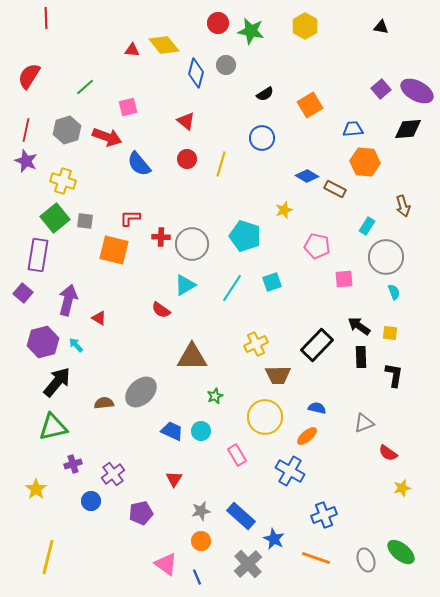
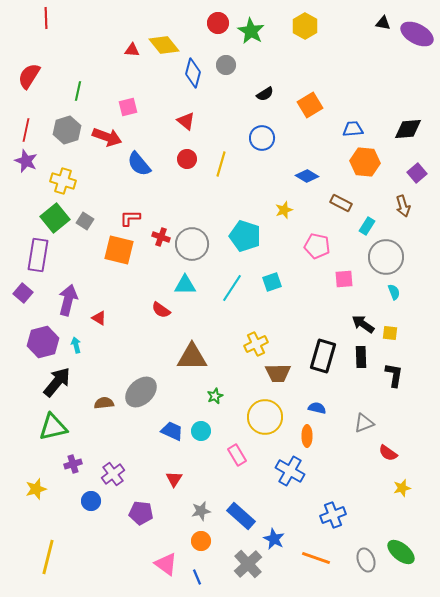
black triangle at (381, 27): moved 2 px right, 4 px up
green star at (251, 31): rotated 20 degrees clockwise
blue diamond at (196, 73): moved 3 px left
green line at (85, 87): moved 7 px left, 4 px down; rotated 36 degrees counterclockwise
purple square at (381, 89): moved 36 px right, 84 px down
purple ellipse at (417, 91): moved 57 px up
brown rectangle at (335, 189): moved 6 px right, 14 px down
gray square at (85, 221): rotated 24 degrees clockwise
red cross at (161, 237): rotated 18 degrees clockwise
orange square at (114, 250): moved 5 px right
cyan triangle at (185, 285): rotated 30 degrees clockwise
black arrow at (359, 326): moved 4 px right, 2 px up
cyan arrow at (76, 345): rotated 28 degrees clockwise
black rectangle at (317, 345): moved 6 px right, 11 px down; rotated 28 degrees counterclockwise
brown trapezoid at (278, 375): moved 2 px up
orange ellipse at (307, 436): rotated 50 degrees counterclockwise
yellow star at (36, 489): rotated 20 degrees clockwise
purple pentagon at (141, 513): rotated 20 degrees clockwise
blue cross at (324, 515): moved 9 px right
